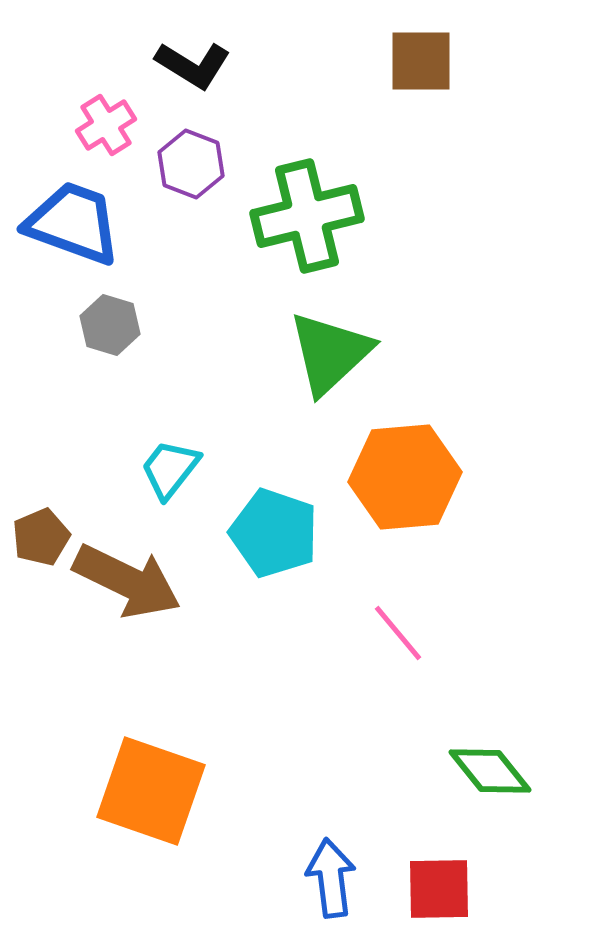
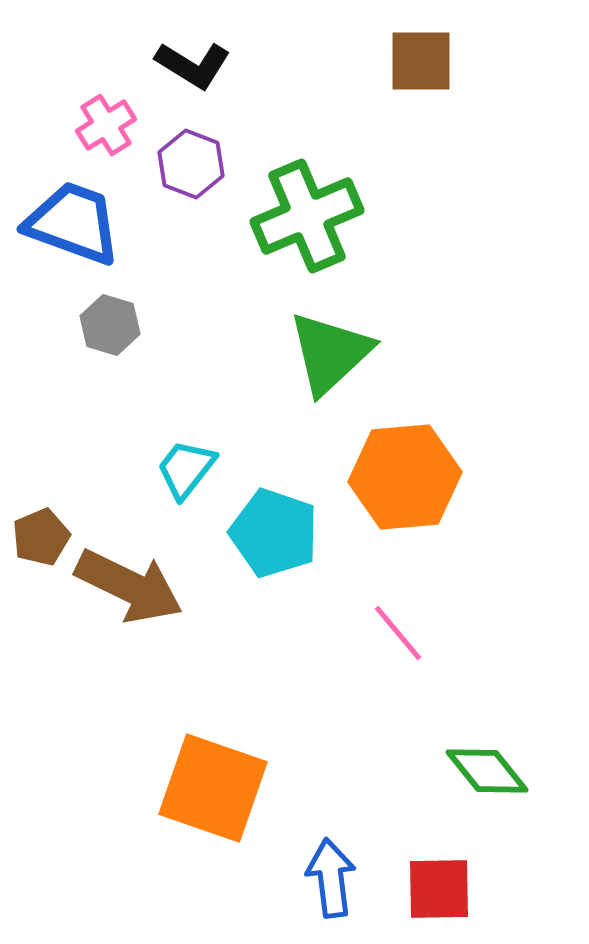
green cross: rotated 9 degrees counterclockwise
cyan trapezoid: moved 16 px right
brown arrow: moved 2 px right, 5 px down
green diamond: moved 3 px left
orange square: moved 62 px right, 3 px up
